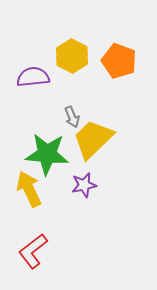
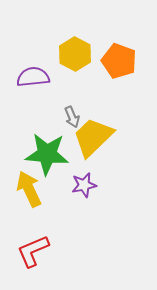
yellow hexagon: moved 3 px right, 2 px up
yellow trapezoid: moved 2 px up
red L-shape: rotated 15 degrees clockwise
